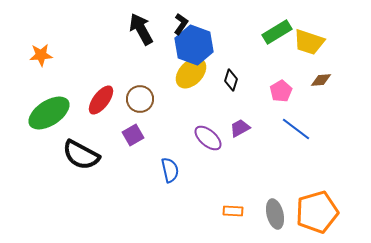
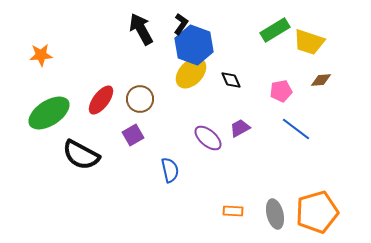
green rectangle: moved 2 px left, 2 px up
black diamond: rotated 40 degrees counterclockwise
pink pentagon: rotated 20 degrees clockwise
